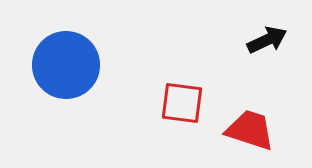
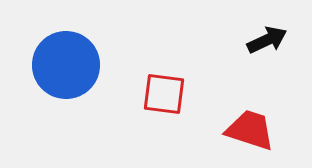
red square: moved 18 px left, 9 px up
